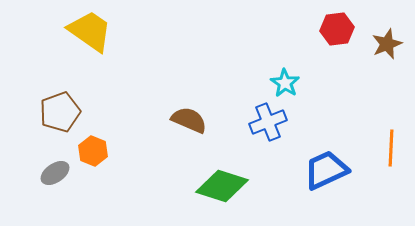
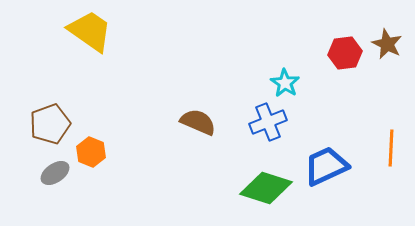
red hexagon: moved 8 px right, 24 px down
brown star: rotated 24 degrees counterclockwise
brown pentagon: moved 10 px left, 12 px down
brown semicircle: moved 9 px right, 2 px down
orange hexagon: moved 2 px left, 1 px down
blue trapezoid: moved 4 px up
green diamond: moved 44 px right, 2 px down
